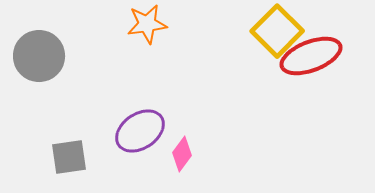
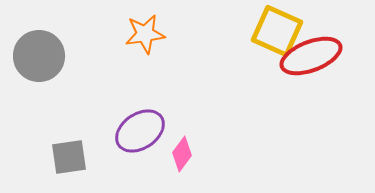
orange star: moved 2 px left, 10 px down
yellow square: rotated 21 degrees counterclockwise
